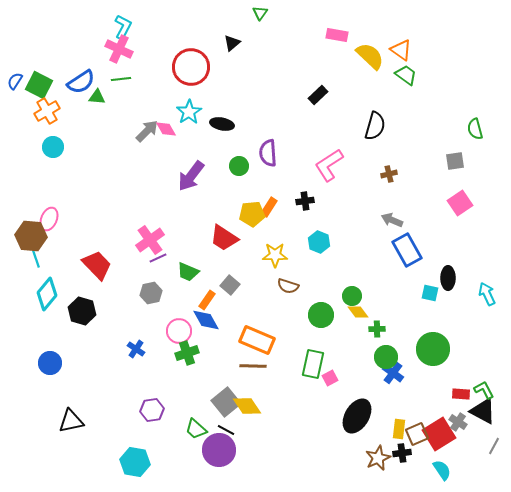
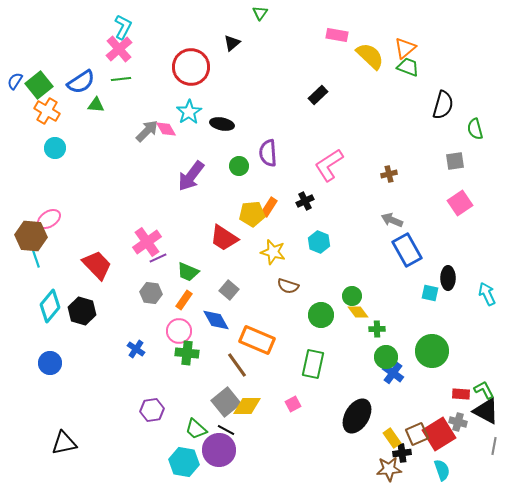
pink cross at (119, 49): rotated 24 degrees clockwise
orange triangle at (401, 50): moved 4 px right, 2 px up; rotated 45 degrees clockwise
green trapezoid at (406, 75): moved 2 px right, 8 px up; rotated 15 degrees counterclockwise
green square at (39, 85): rotated 24 degrees clockwise
green triangle at (97, 97): moved 1 px left, 8 px down
orange cross at (47, 111): rotated 30 degrees counterclockwise
black semicircle at (375, 126): moved 68 px right, 21 px up
cyan circle at (53, 147): moved 2 px right, 1 px down
black cross at (305, 201): rotated 18 degrees counterclockwise
pink ellipse at (49, 219): rotated 35 degrees clockwise
pink cross at (150, 240): moved 3 px left, 2 px down
yellow star at (275, 255): moved 2 px left, 3 px up; rotated 15 degrees clockwise
gray square at (230, 285): moved 1 px left, 5 px down
gray hexagon at (151, 293): rotated 20 degrees clockwise
cyan diamond at (47, 294): moved 3 px right, 12 px down
orange rectangle at (207, 300): moved 23 px left
blue diamond at (206, 320): moved 10 px right
green circle at (433, 349): moved 1 px left, 2 px down
green cross at (187, 353): rotated 25 degrees clockwise
brown line at (253, 366): moved 16 px left, 1 px up; rotated 52 degrees clockwise
pink square at (330, 378): moved 37 px left, 26 px down
yellow diamond at (247, 406): rotated 56 degrees counterclockwise
black triangle at (483, 411): moved 3 px right
black triangle at (71, 421): moved 7 px left, 22 px down
gray cross at (458, 422): rotated 18 degrees counterclockwise
yellow rectangle at (399, 429): moved 7 px left, 9 px down; rotated 42 degrees counterclockwise
gray line at (494, 446): rotated 18 degrees counterclockwise
brown star at (378, 458): moved 11 px right, 11 px down; rotated 20 degrees clockwise
cyan hexagon at (135, 462): moved 49 px right
cyan semicircle at (442, 470): rotated 15 degrees clockwise
